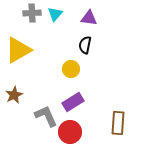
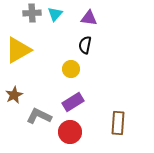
gray L-shape: moved 7 px left; rotated 40 degrees counterclockwise
